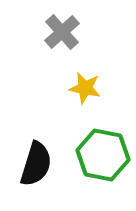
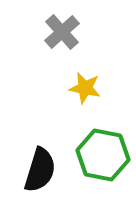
black semicircle: moved 4 px right, 6 px down
